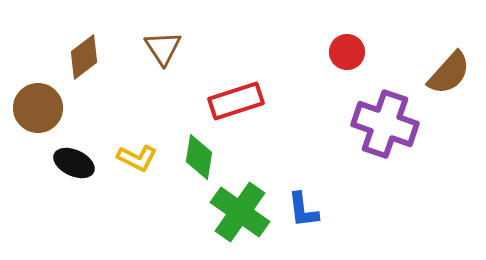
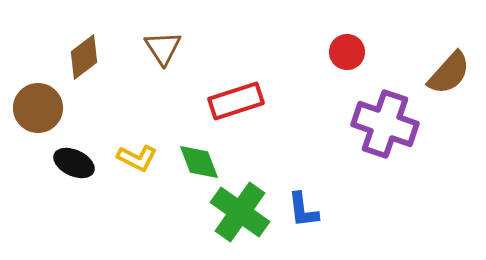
green diamond: moved 5 px down; rotated 30 degrees counterclockwise
